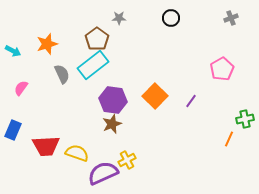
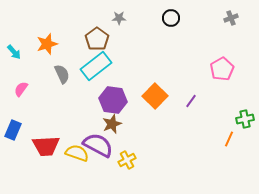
cyan arrow: moved 1 px right, 1 px down; rotated 21 degrees clockwise
cyan rectangle: moved 3 px right, 1 px down
pink semicircle: moved 1 px down
purple semicircle: moved 5 px left, 28 px up; rotated 52 degrees clockwise
